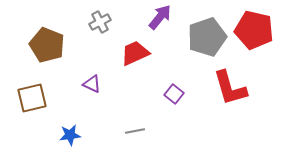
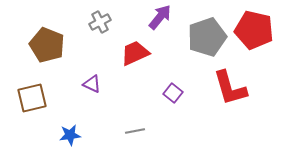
purple square: moved 1 px left, 1 px up
